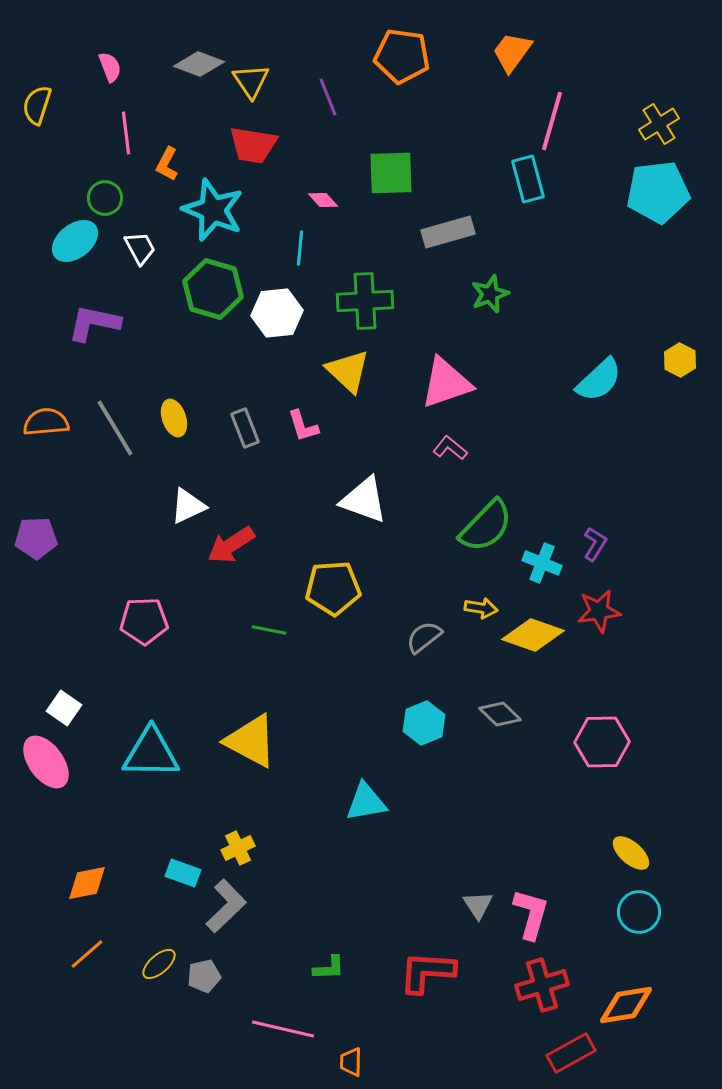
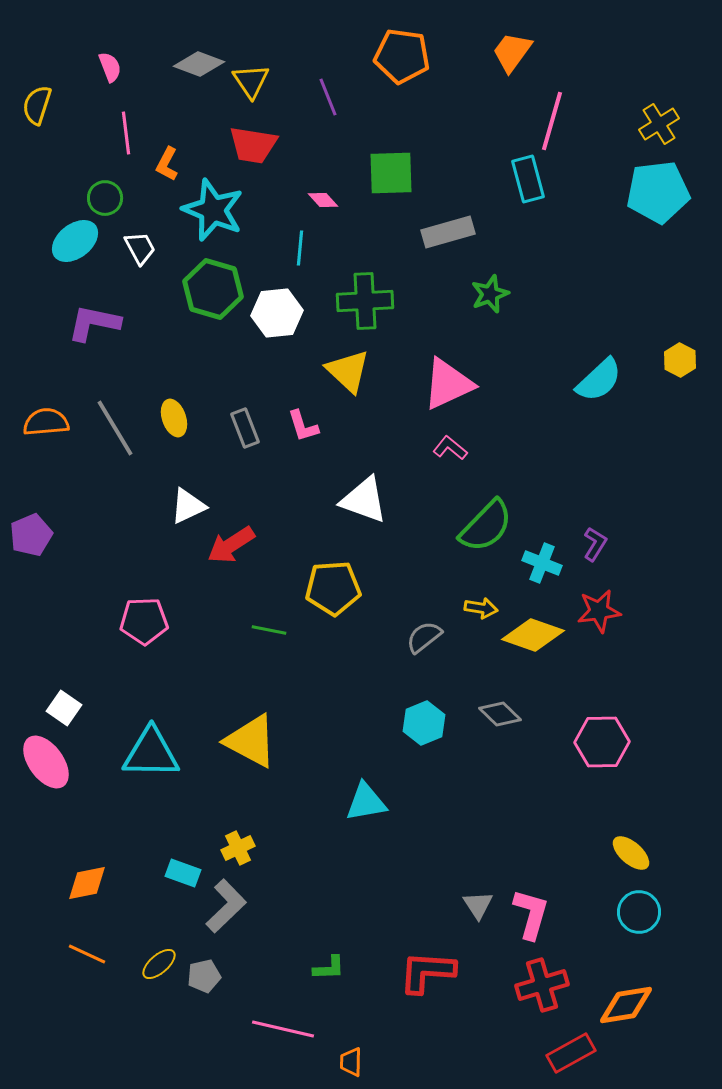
pink triangle at (446, 383): moved 2 px right, 1 px down; rotated 6 degrees counterclockwise
purple pentagon at (36, 538): moved 5 px left, 3 px up; rotated 21 degrees counterclockwise
orange line at (87, 954): rotated 66 degrees clockwise
